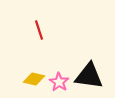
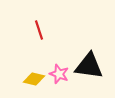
black triangle: moved 10 px up
pink star: moved 8 px up; rotated 12 degrees counterclockwise
